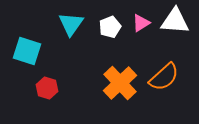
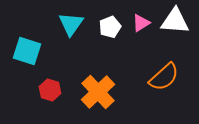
orange cross: moved 22 px left, 9 px down
red hexagon: moved 3 px right, 2 px down
